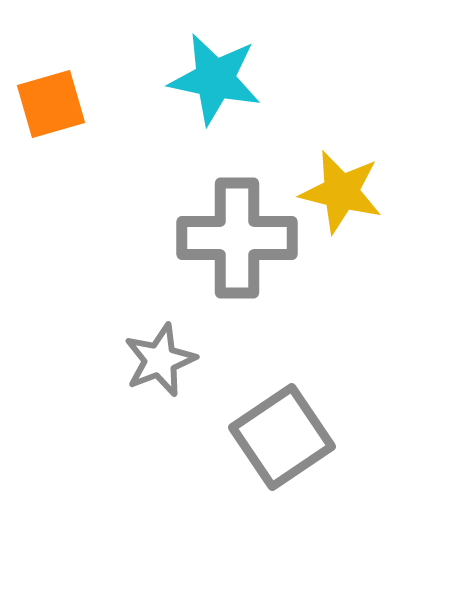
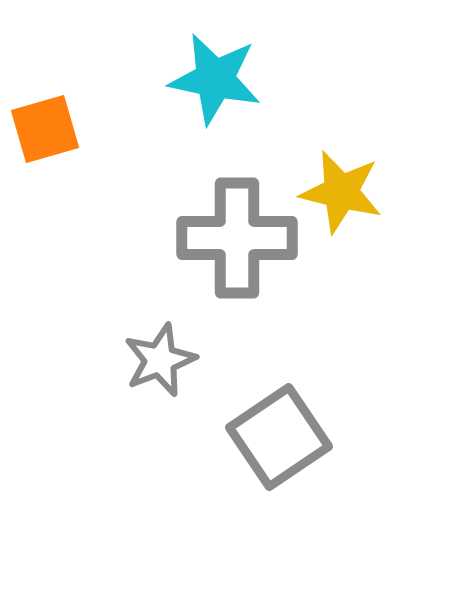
orange square: moved 6 px left, 25 px down
gray square: moved 3 px left
